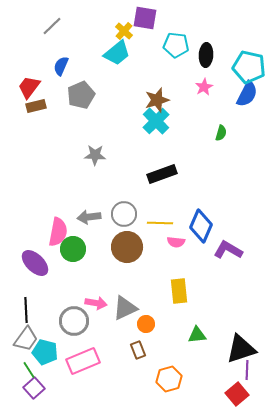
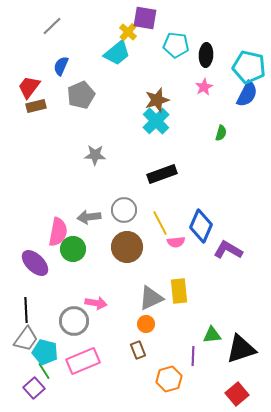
yellow cross at (124, 31): moved 4 px right, 1 px down
gray circle at (124, 214): moved 4 px up
yellow line at (160, 223): rotated 60 degrees clockwise
pink semicircle at (176, 242): rotated 12 degrees counterclockwise
gray triangle at (125, 308): moved 26 px right, 10 px up
green triangle at (197, 335): moved 15 px right
green line at (29, 370): moved 15 px right, 1 px down
purple line at (247, 370): moved 54 px left, 14 px up
